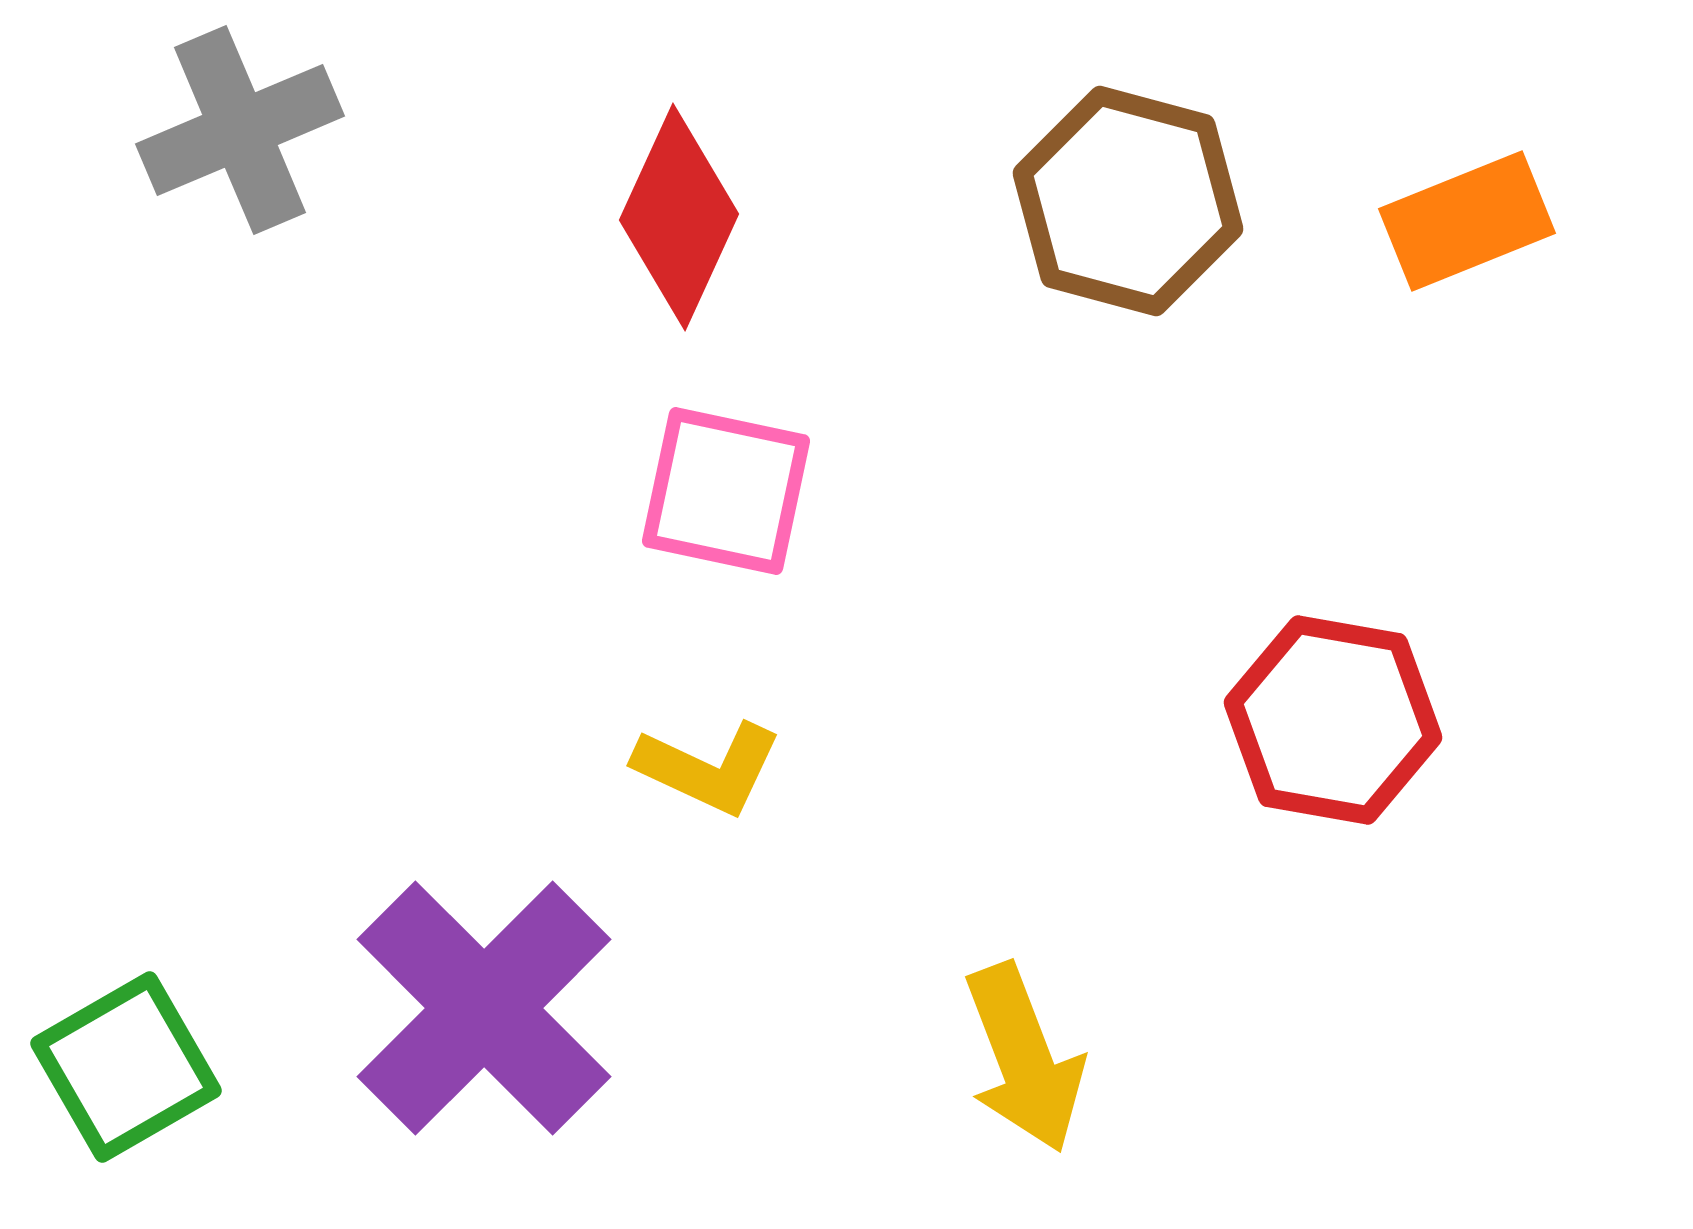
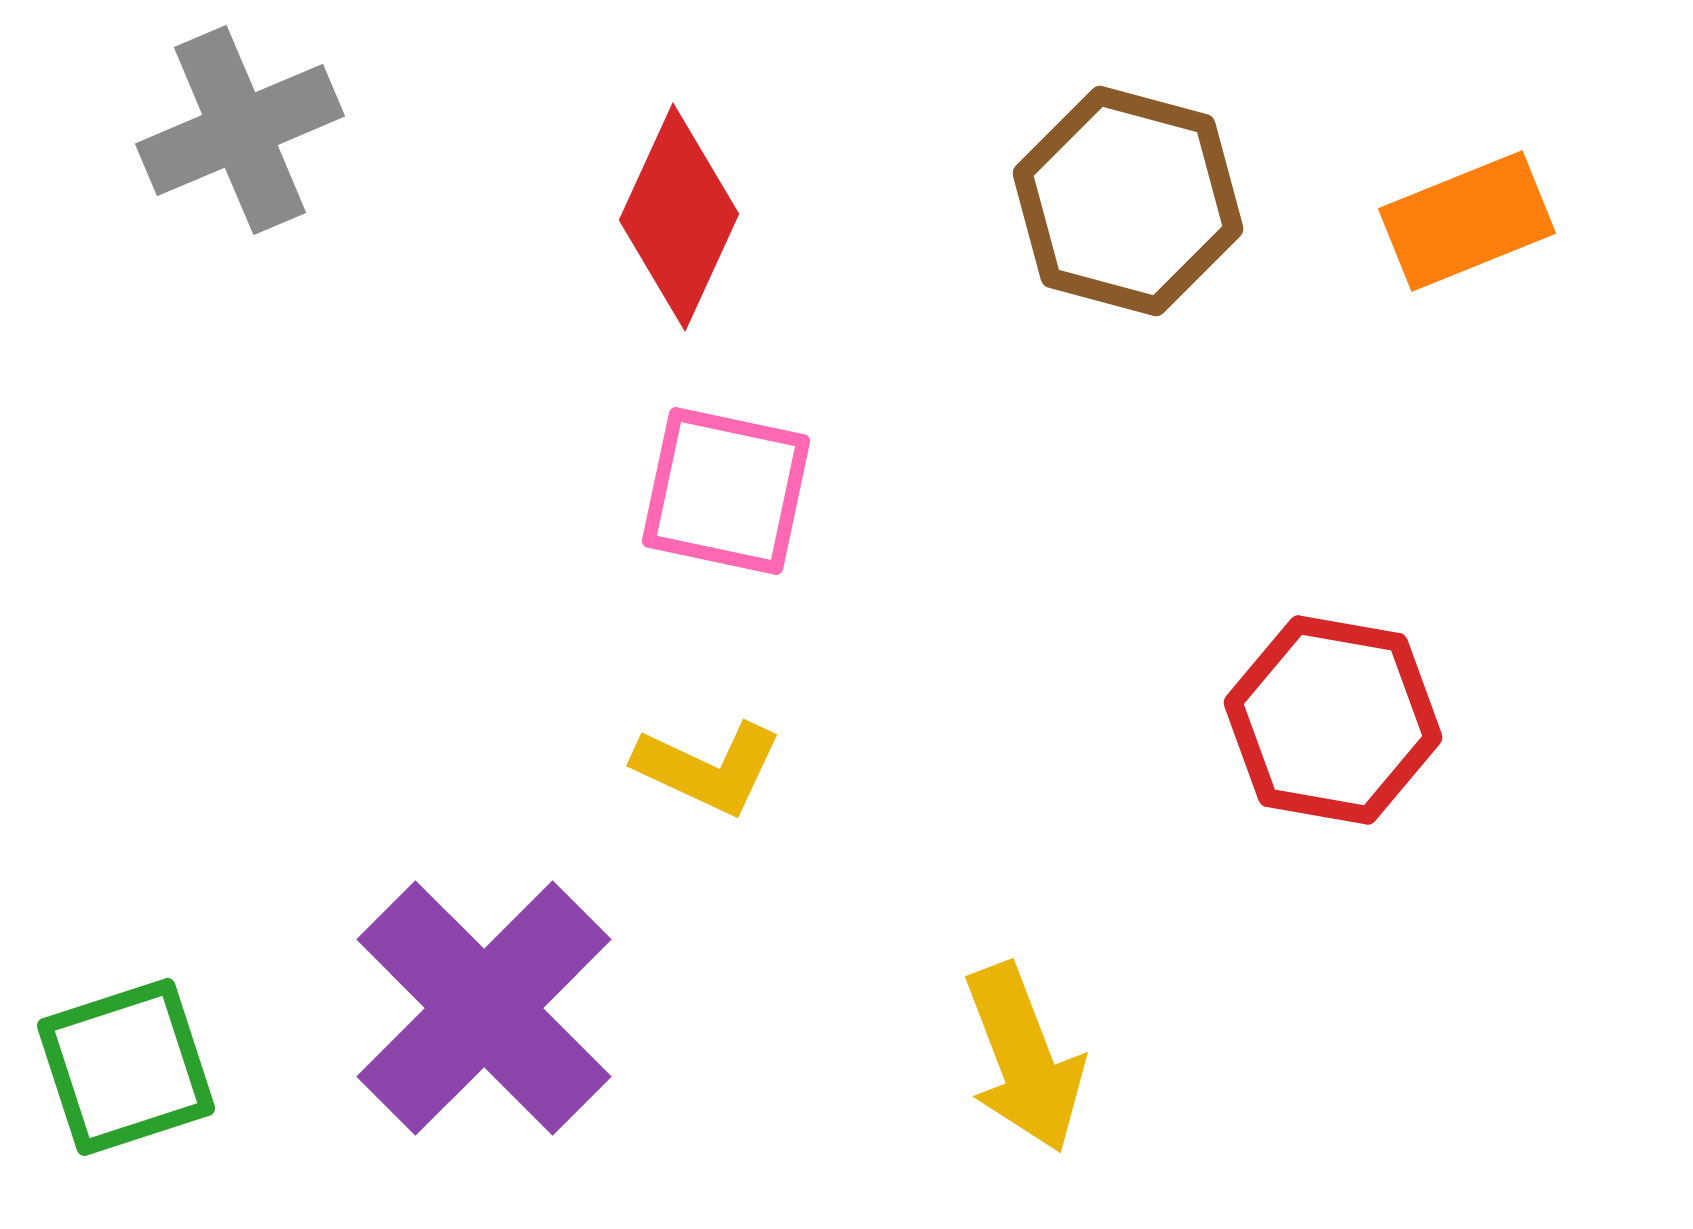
green square: rotated 12 degrees clockwise
